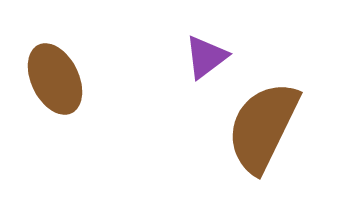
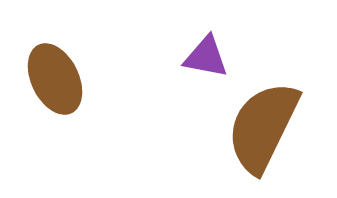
purple triangle: rotated 48 degrees clockwise
